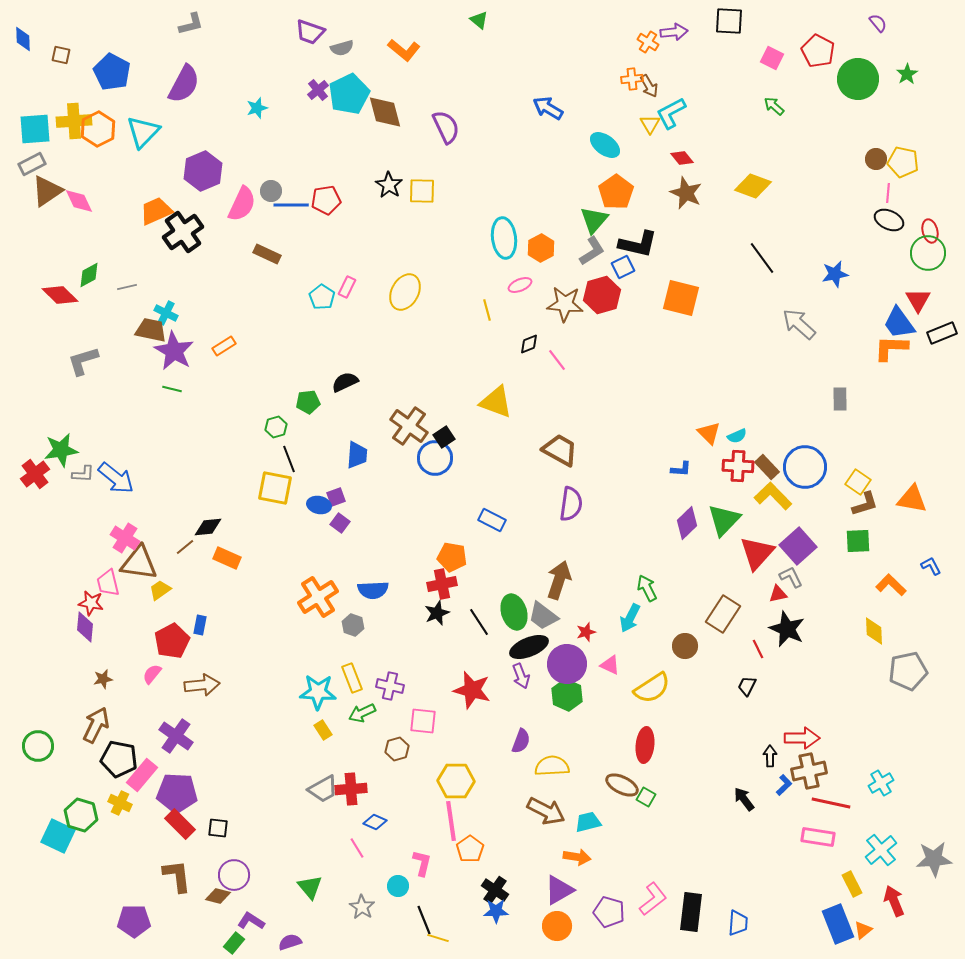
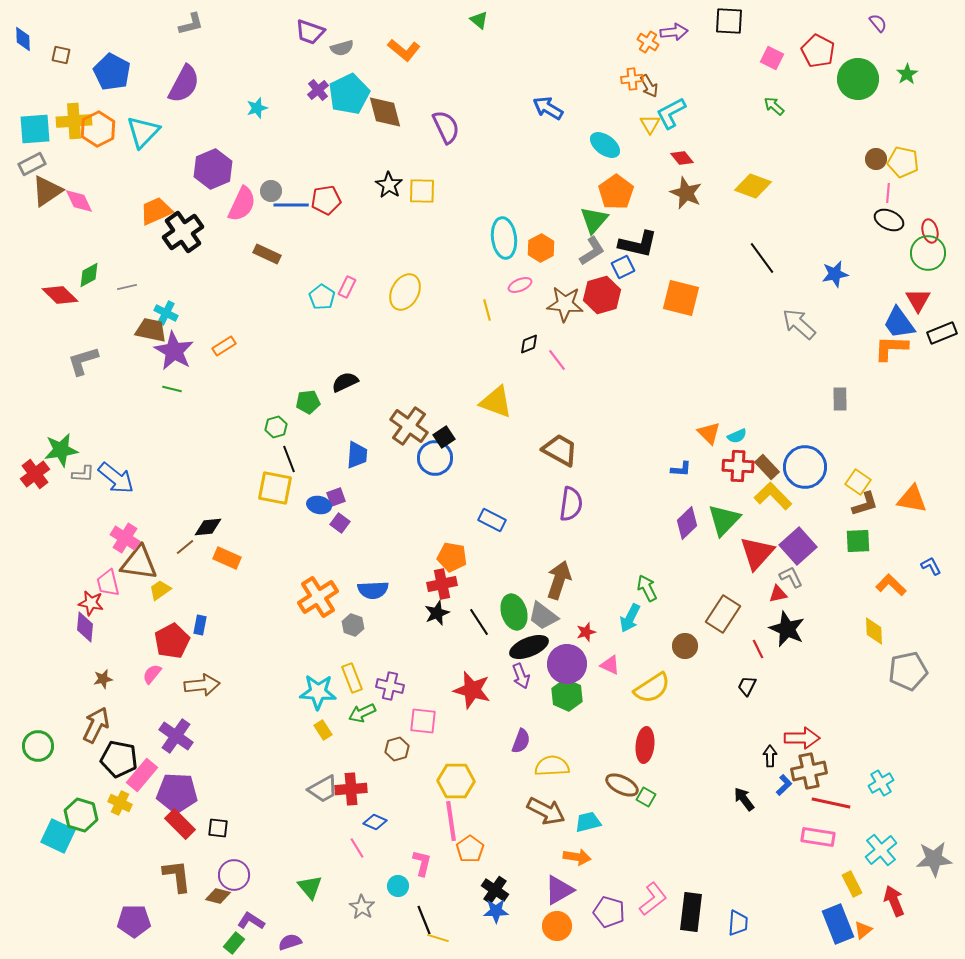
purple hexagon at (203, 171): moved 10 px right, 2 px up
